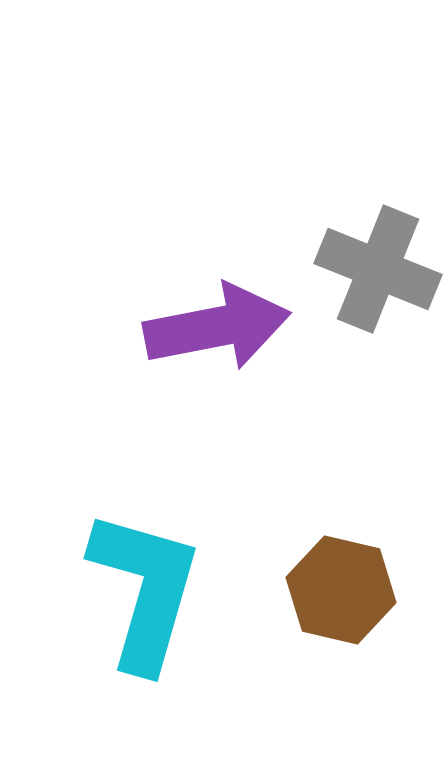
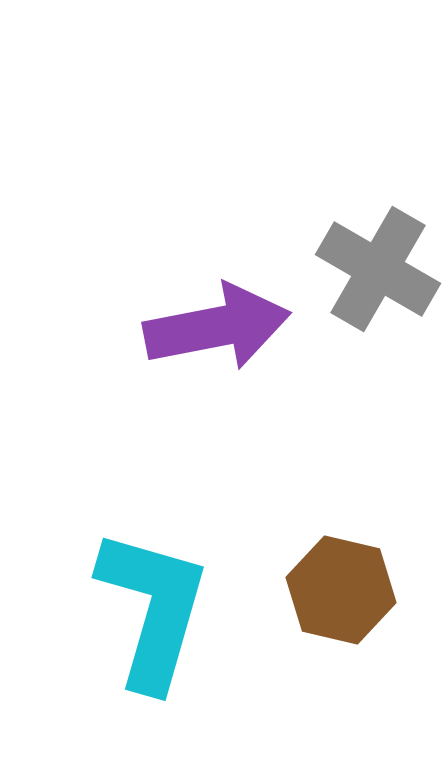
gray cross: rotated 8 degrees clockwise
cyan L-shape: moved 8 px right, 19 px down
